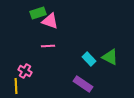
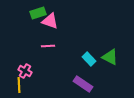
yellow line: moved 3 px right, 1 px up
